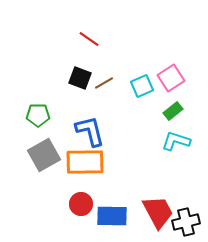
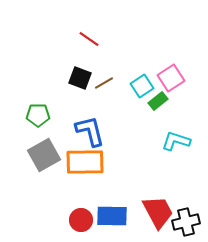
cyan square: rotated 10 degrees counterclockwise
green rectangle: moved 15 px left, 10 px up
red circle: moved 16 px down
